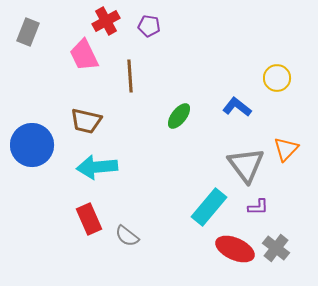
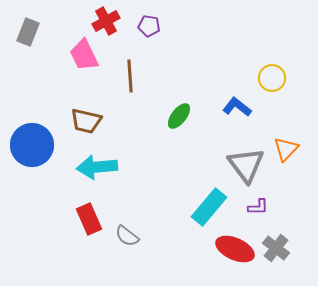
yellow circle: moved 5 px left
